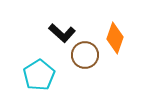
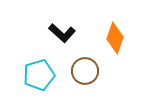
brown circle: moved 16 px down
cyan pentagon: rotated 16 degrees clockwise
